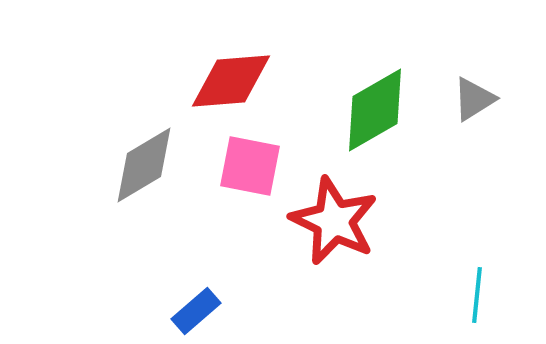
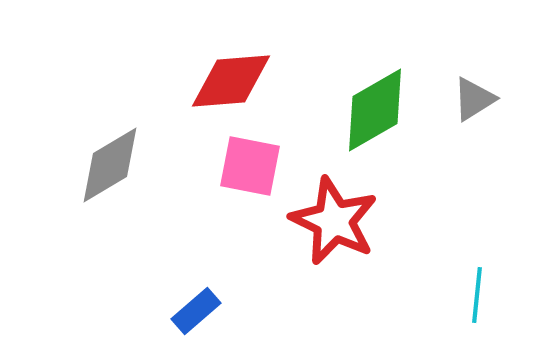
gray diamond: moved 34 px left
